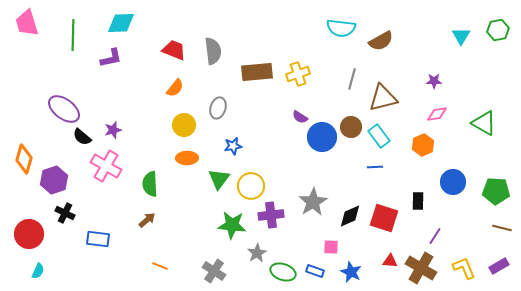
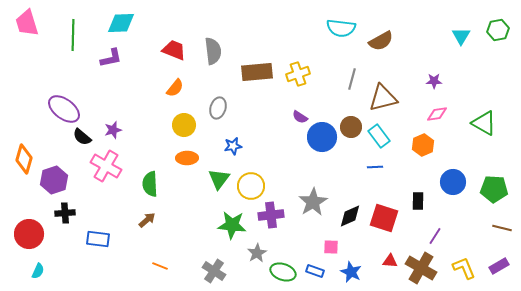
green pentagon at (496, 191): moved 2 px left, 2 px up
black cross at (65, 213): rotated 30 degrees counterclockwise
